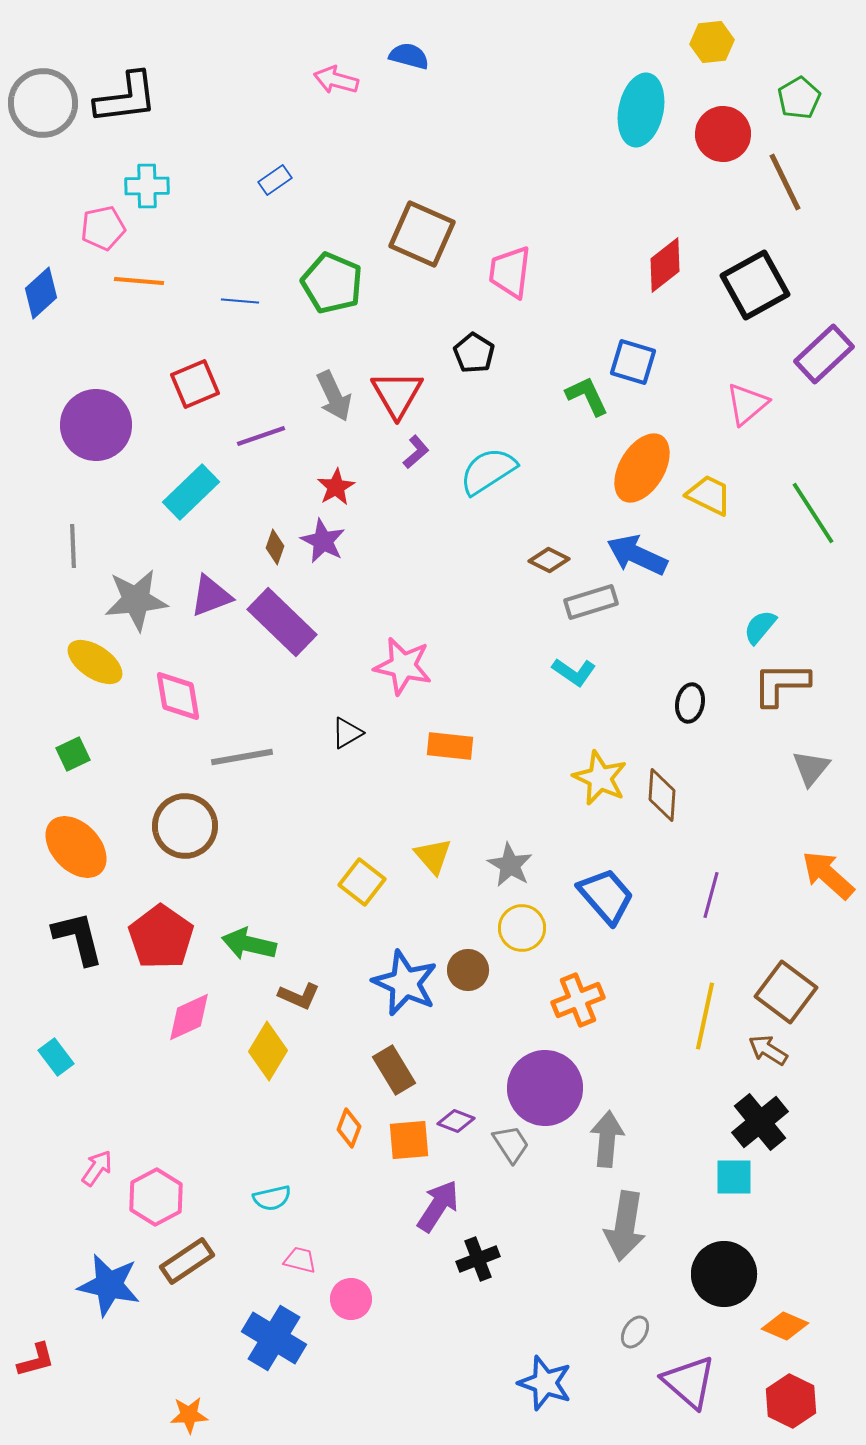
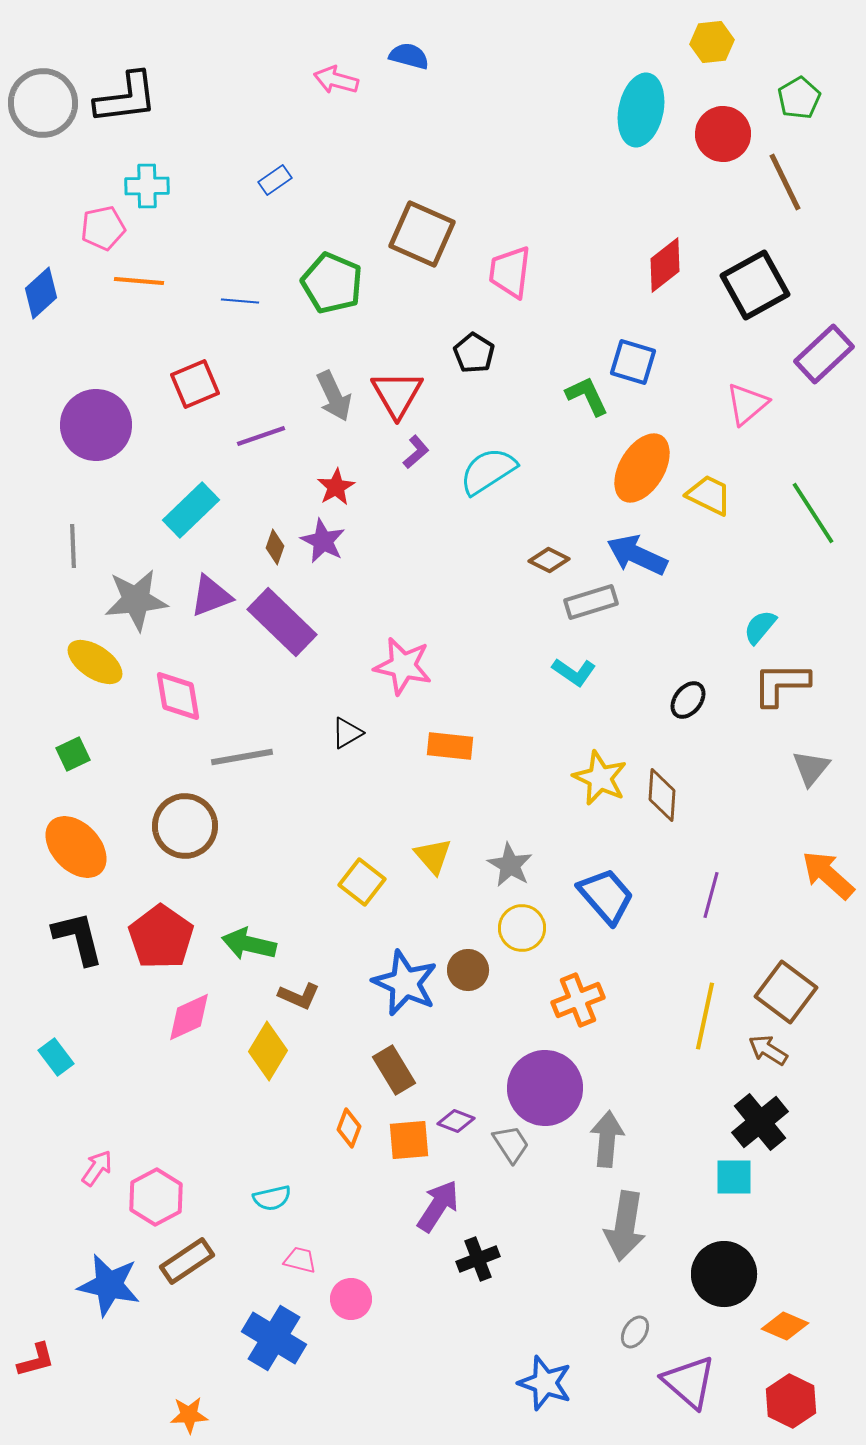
cyan rectangle at (191, 492): moved 18 px down
black ellipse at (690, 703): moved 2 px left, 3 px up; rotated 27 degrees clockwise
